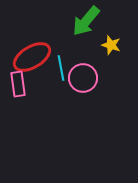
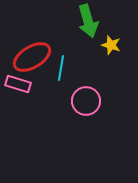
green arrow: moved 2 px right; rotated 56 degrees counterclockwise
cyan line: rotated 20 degrees clockwise
pink circle: moved 3 px right, 23 px down
pink rectangle: rotated 65 degrees counterclockwise
